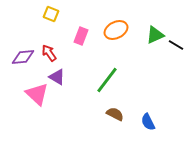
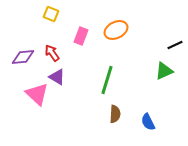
green triangle: moved 9 px right, 36 px down
black line: moved 1 px left; rotated 56 degrees counterclockwise
red arrow: moved 3 px right
green line: rotated 20 degrees counterclockwise
brown semicircle: rotated 66 degrees clockwise
